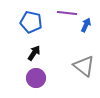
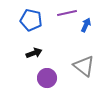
purple line: rotated 18 degrees counterclockwise
blue pentagon: moved 2 px up
black arrow: rotated 35 degrees clockwise
purple circle: moved 11 px right
